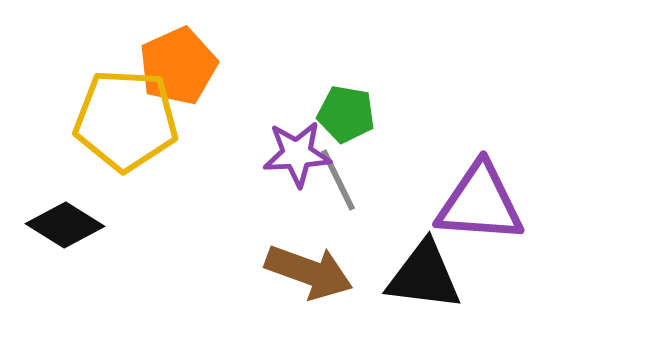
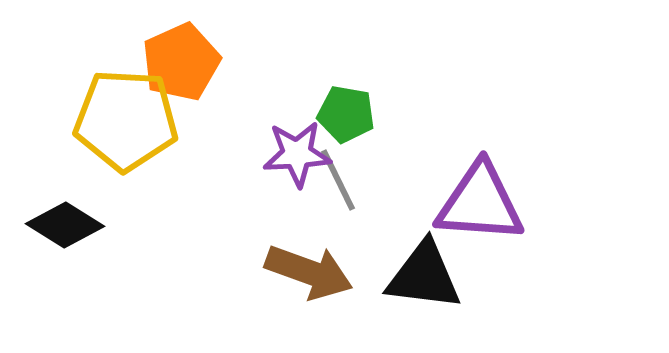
orange pentagon: moved 3 px right, 4 px up
